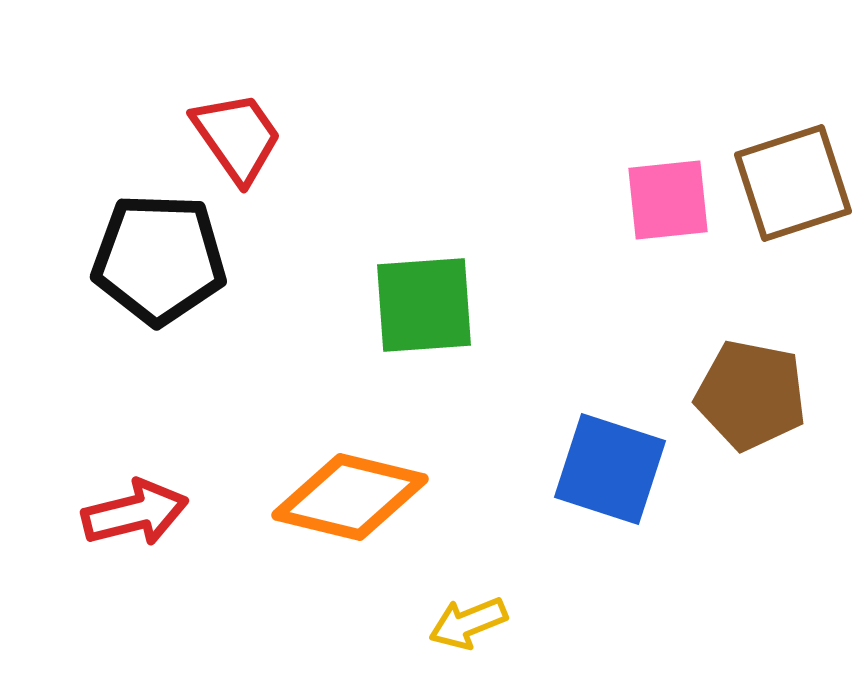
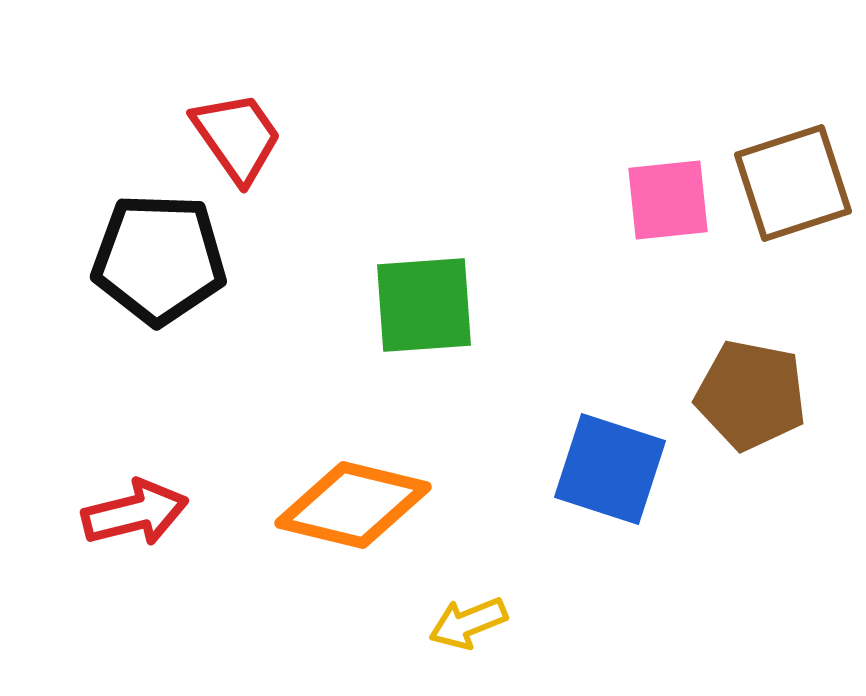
orange diamond: moved 3 px right, 8 px down
